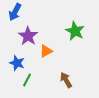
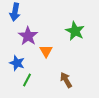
blue arrow: rotated 18 degrees counterclockwise
orange triangle: rotated 32 degrees counterclockwise
